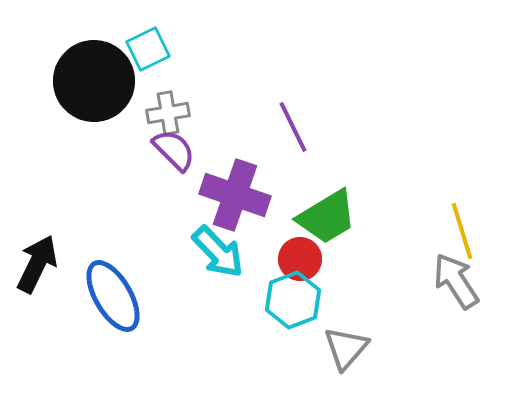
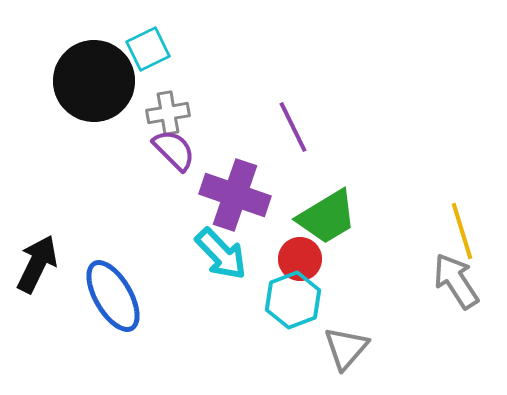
cyan arrow: moved 3 px right, 2 px down
